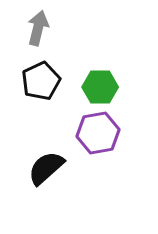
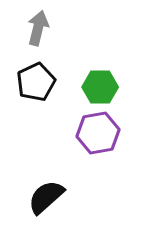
black pentagon: moved 5 px left, 1 px down
black semicircle: moved 29 px down
